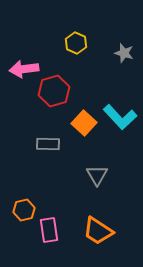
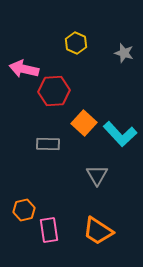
pink arrow: rotated 20 degrees clockwise
red hexagon: rotated 12 degrees clockwise
cyan L-shape: moved 17 px down
